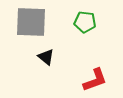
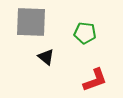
green pentagon: moved 11 px down
